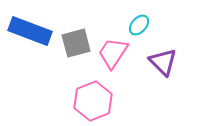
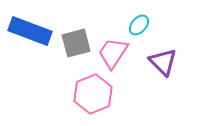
pink hexagon: moved 7 px up
